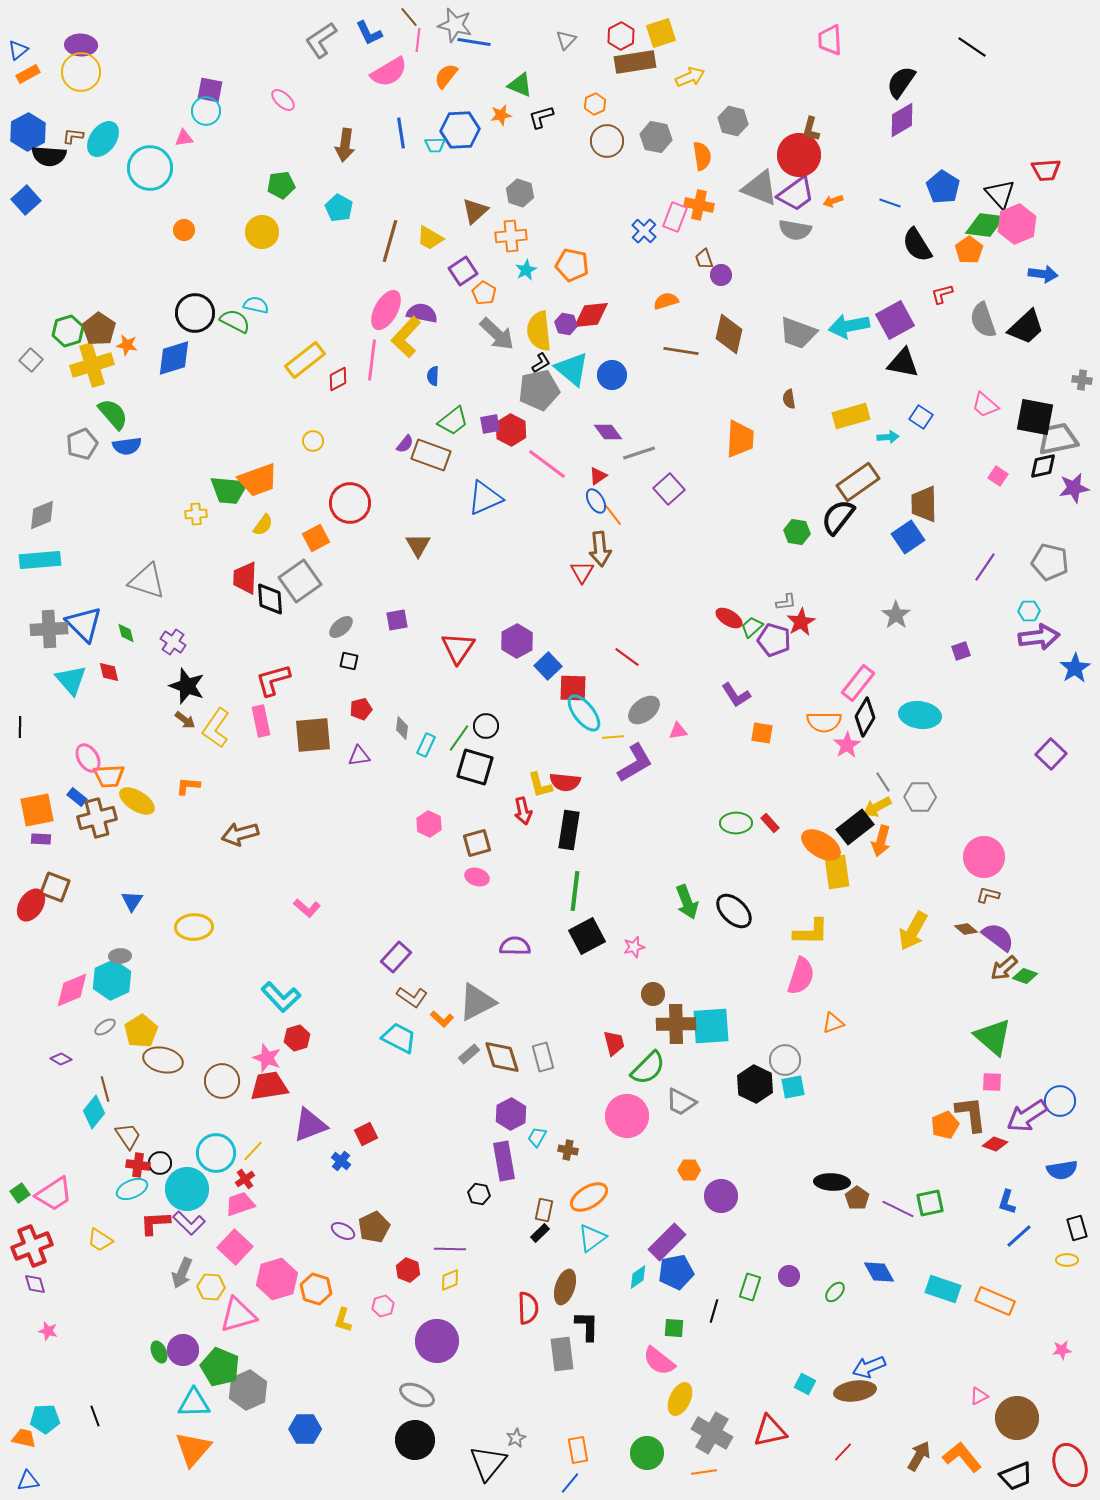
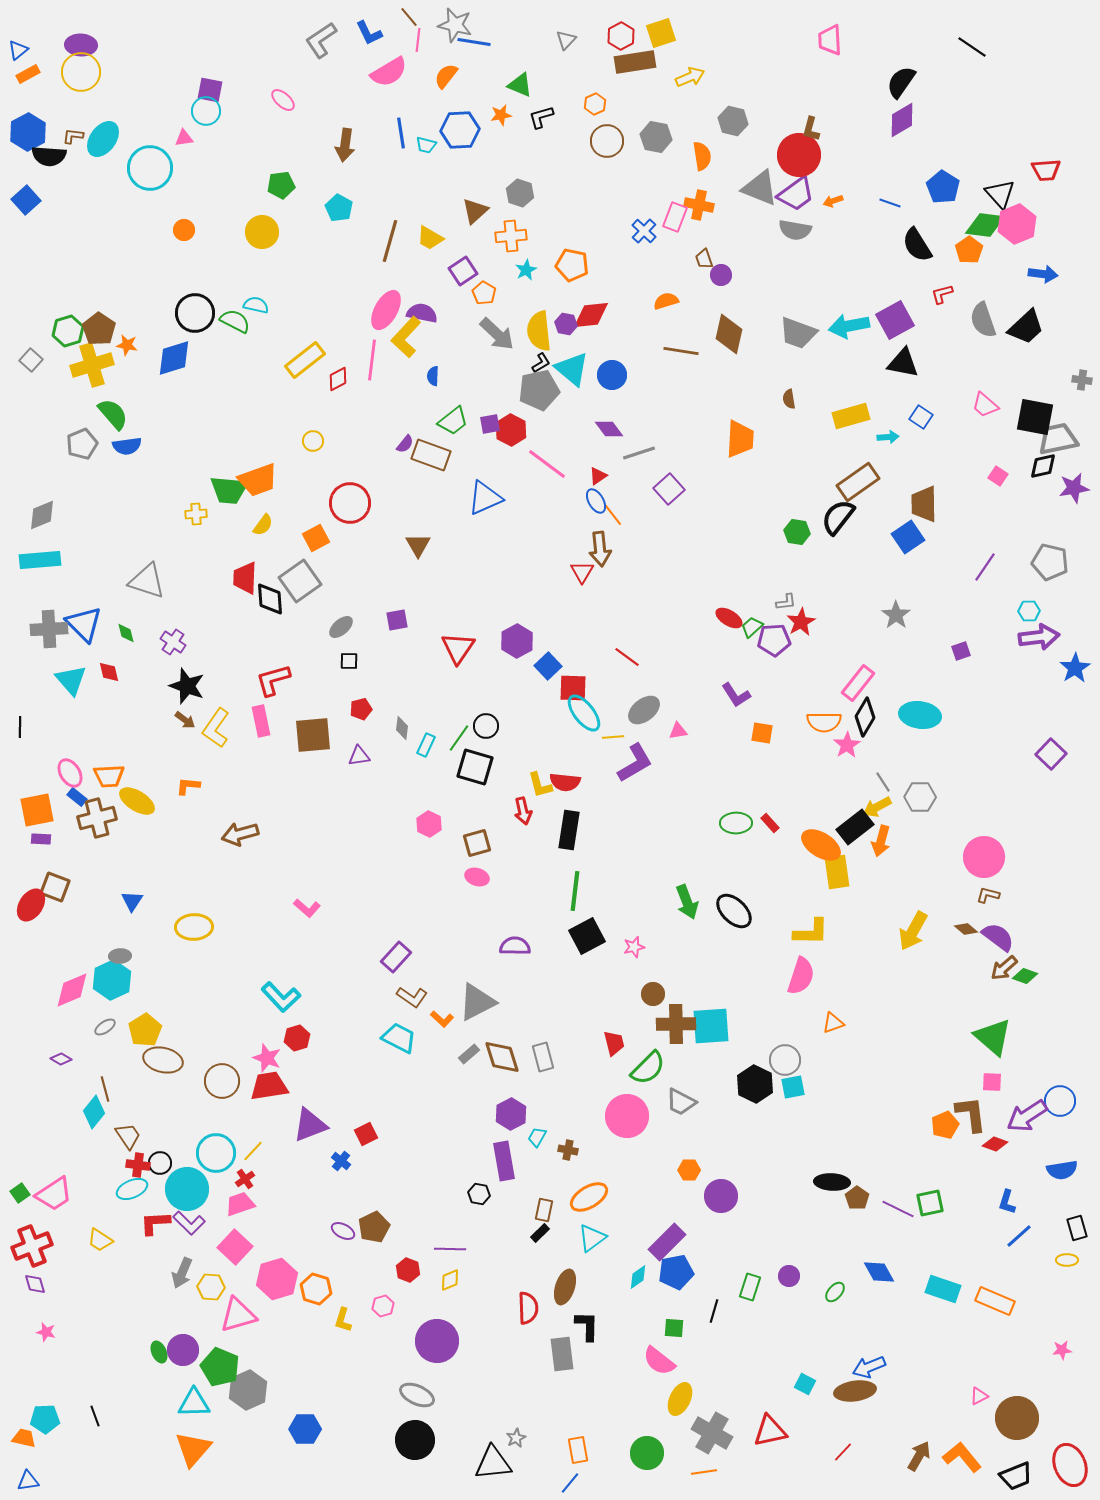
cyan trapezoid at (435, 145): moved 9 px left; rotated 15 degrees clockwise
purple diamond at (608, 432): moved 1 px right, 3 px up
purple pentagon at (774, 640): rotated 20 degrees counterclockwise
black square at (349, 661): rotated 12 degrees counterclockwise
pink ellipse at (88, 758): moved 18 px left, 15 px down
yellow pentagon at (141, 1031): moved 4 px right, 1 px up
pink star at (48, 1331): moved 2 px left, 1 px down
black triangle at (488, 1463): moved 5 px right; rotated 45 degrees clockwise
